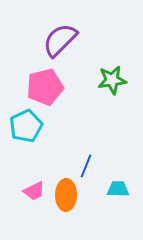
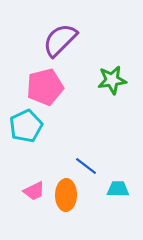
blue line: rotated 75 degrees counterclockwise
